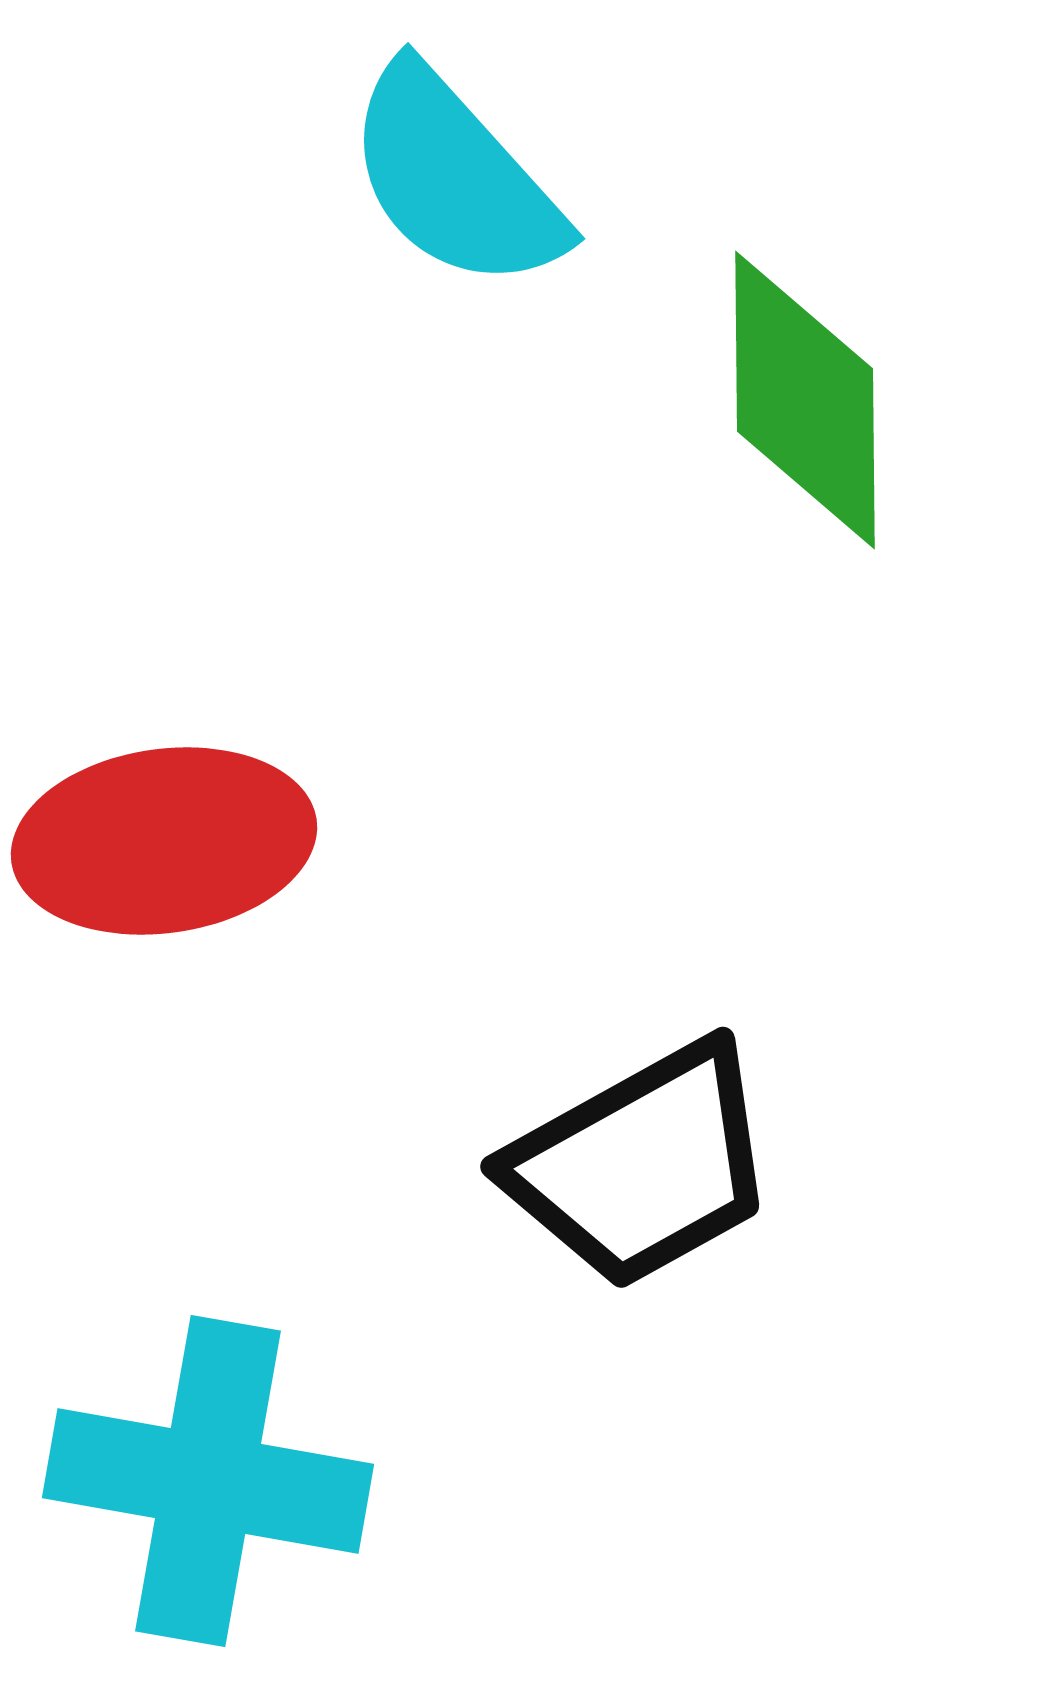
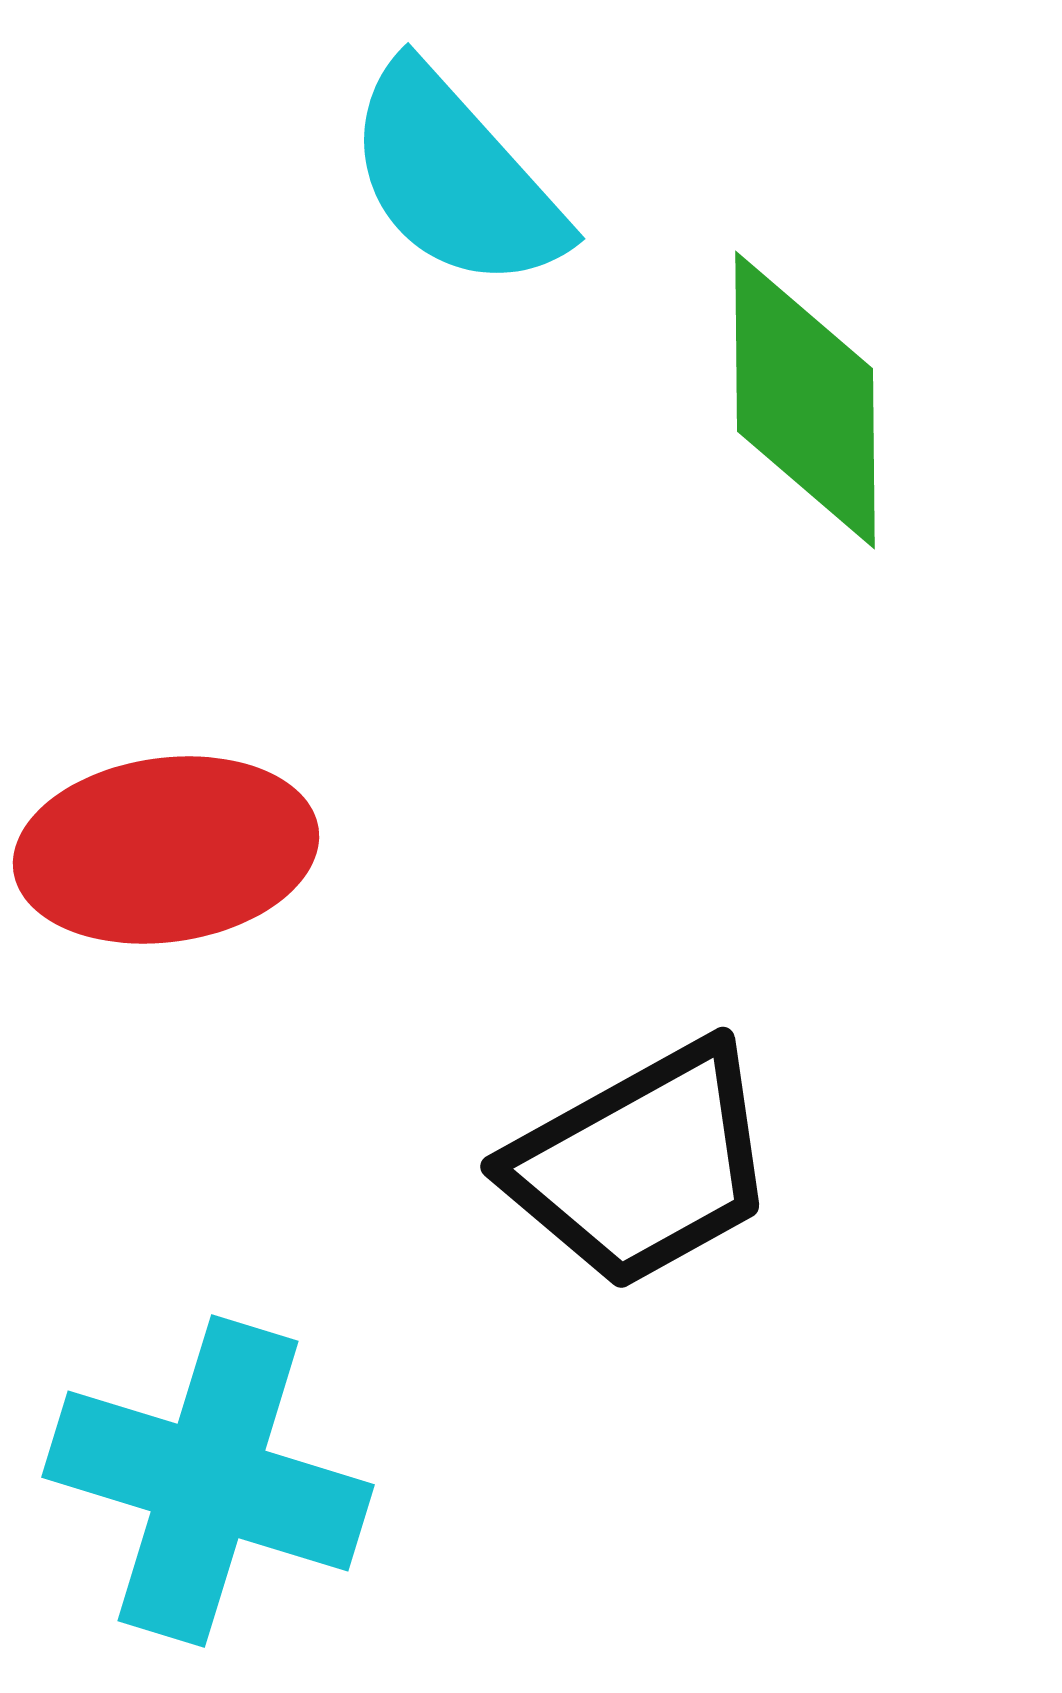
red ellipse: moved 2 px right, 9 px down
cyan cross: rotated 7 degrees clockwise
